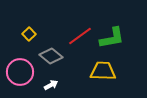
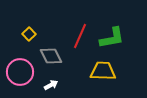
red line: rotated 30 degrees counterclockwise
gray diamond: rotated 25 degrees clockwise
